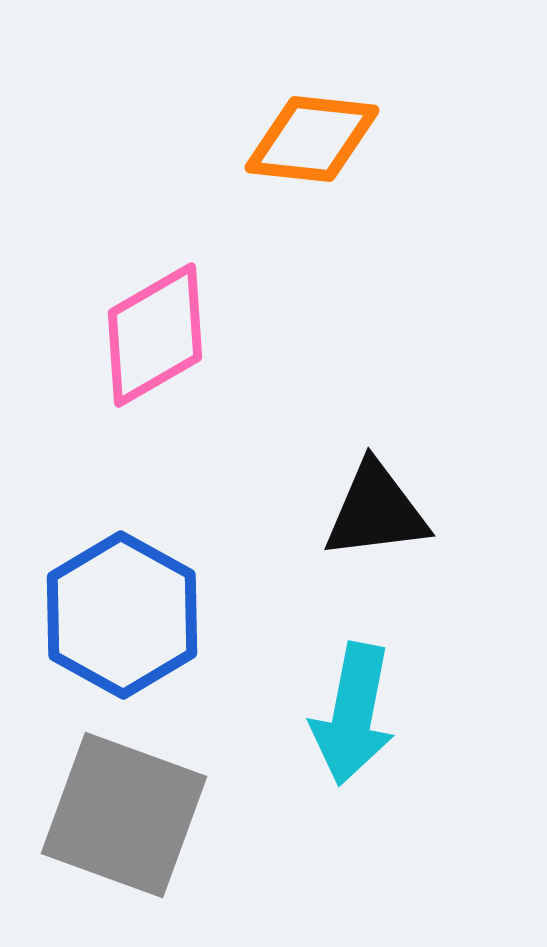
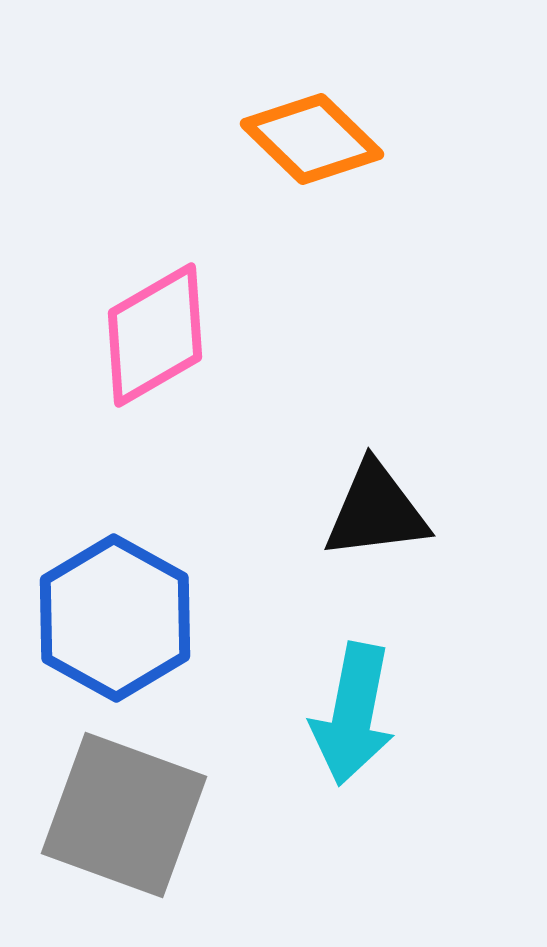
orange diamond: rotated 38 degrees clockwise
blue hexagon: moved 7 px left, 3 px down
